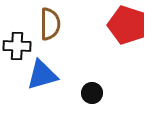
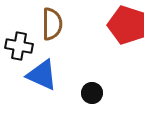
brown semicircle: moved 2 px right
black cross: moved 2 px right; rotated 8 degrees clockwise
blue triangle: rotated 40 degrees clockwise
